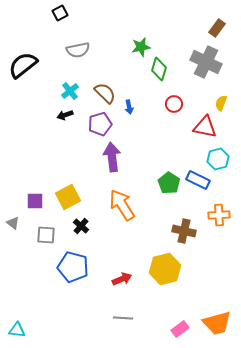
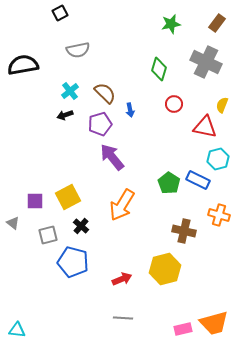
brown rectangle: moved 5 px up
green star: moved 30 px right, 23 px up
black semicircle: rotated 28 degrees clockwise
yellow semicircle: moved 1 px right, 2 px down
blue arrow: moved 1 px right, 3 px down
purple arrow: rotated 32 degrees counterclockwise
orange arrow: rotated 116 degrees counterclockwise
orange cross: rotated 20 degrees clockwise
gray square: moved 2 px right; rotated 18 degrees counterclockwise
blue pentagon: moved 5 px up
orange trapezoid: moved 3 px left
pink rectangle: moved 3 px right; rotated 24 degrees clockwise
